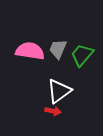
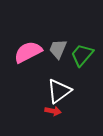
pink semicircle: moved 2 px left, 1 px down; rotated 36 degrees counterclockwise
